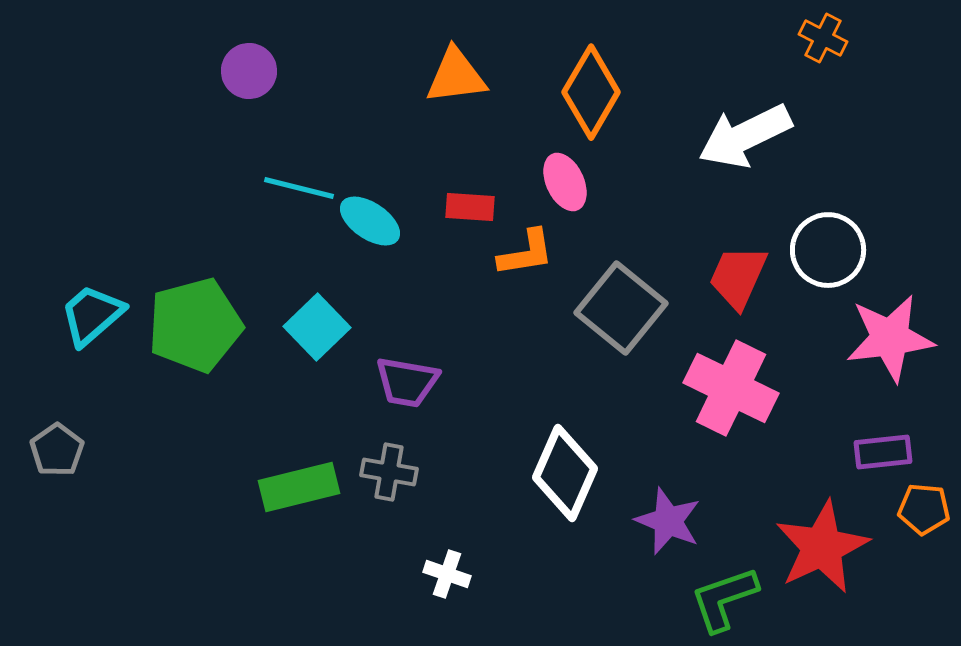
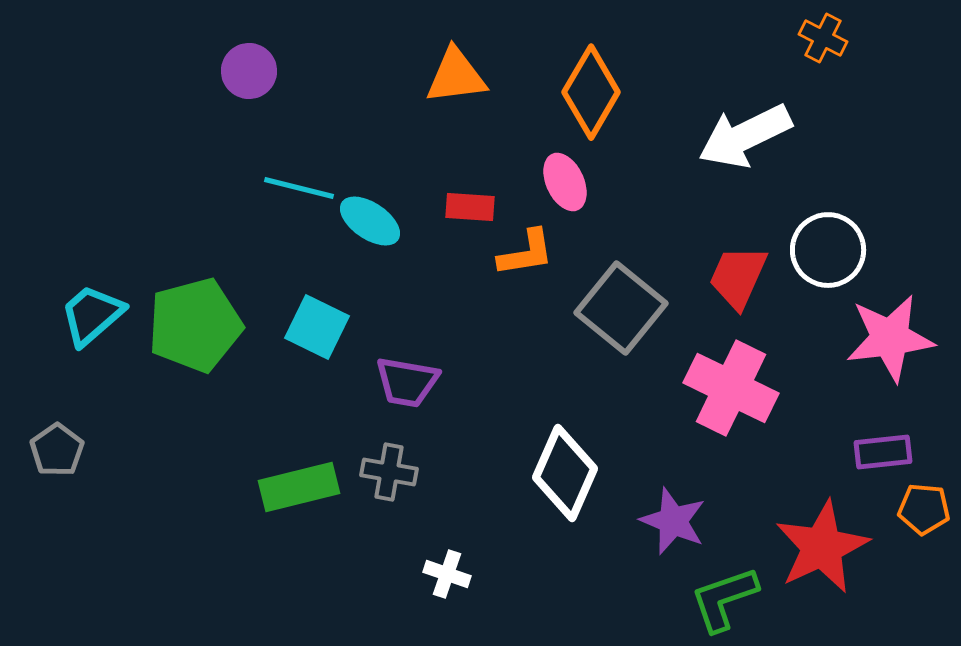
cyan square: rotated 20 degrees counterclockwise
purple star: moved 5 px right
